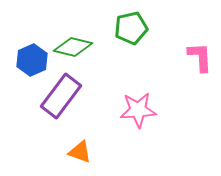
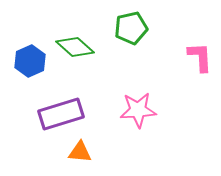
green diamond: moved 2 px right; rotated 27 degrees clockwise
blue hexagon: moved 2 px left, 1 px down
purple rectangle: moved 18 px down; rotated 36 degrees clockwise
orange triangle: rotated 15 degrees counterclockwise
